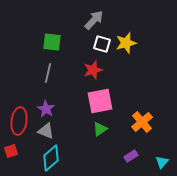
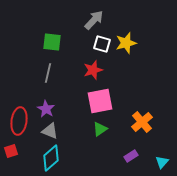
gray triangle: moved 4 px right
